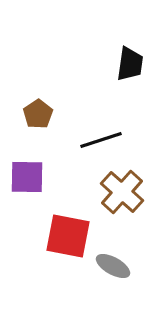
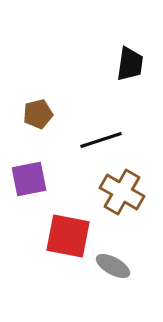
brown pentagon: rotated 20 degrees clockwise
purple square: moved 2 px right, 2 px down; rotated 12 degrees counterclockwise
brown cross: rotated 12 degrees counterclockwise
